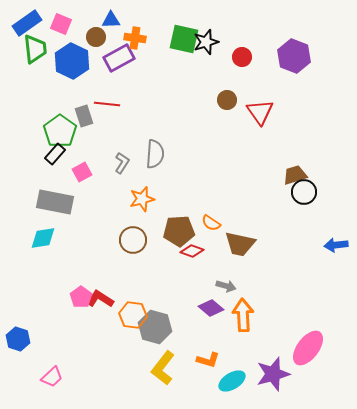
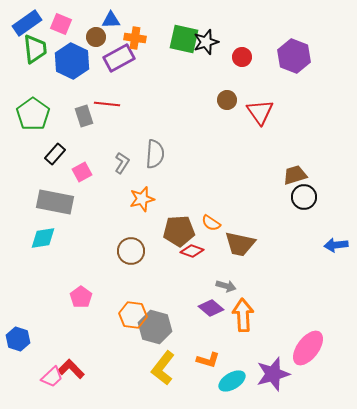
green pentagon at (60, 131): moved 27 px left, 17 px up
black circle at (304, 192): moved 5 px down
brown circle at (133, 240): moved 2 px left, 11 px down
red L-shape at (100, 299): moved 29 px left, 70 px down; rotated 12 degrees clockwise
